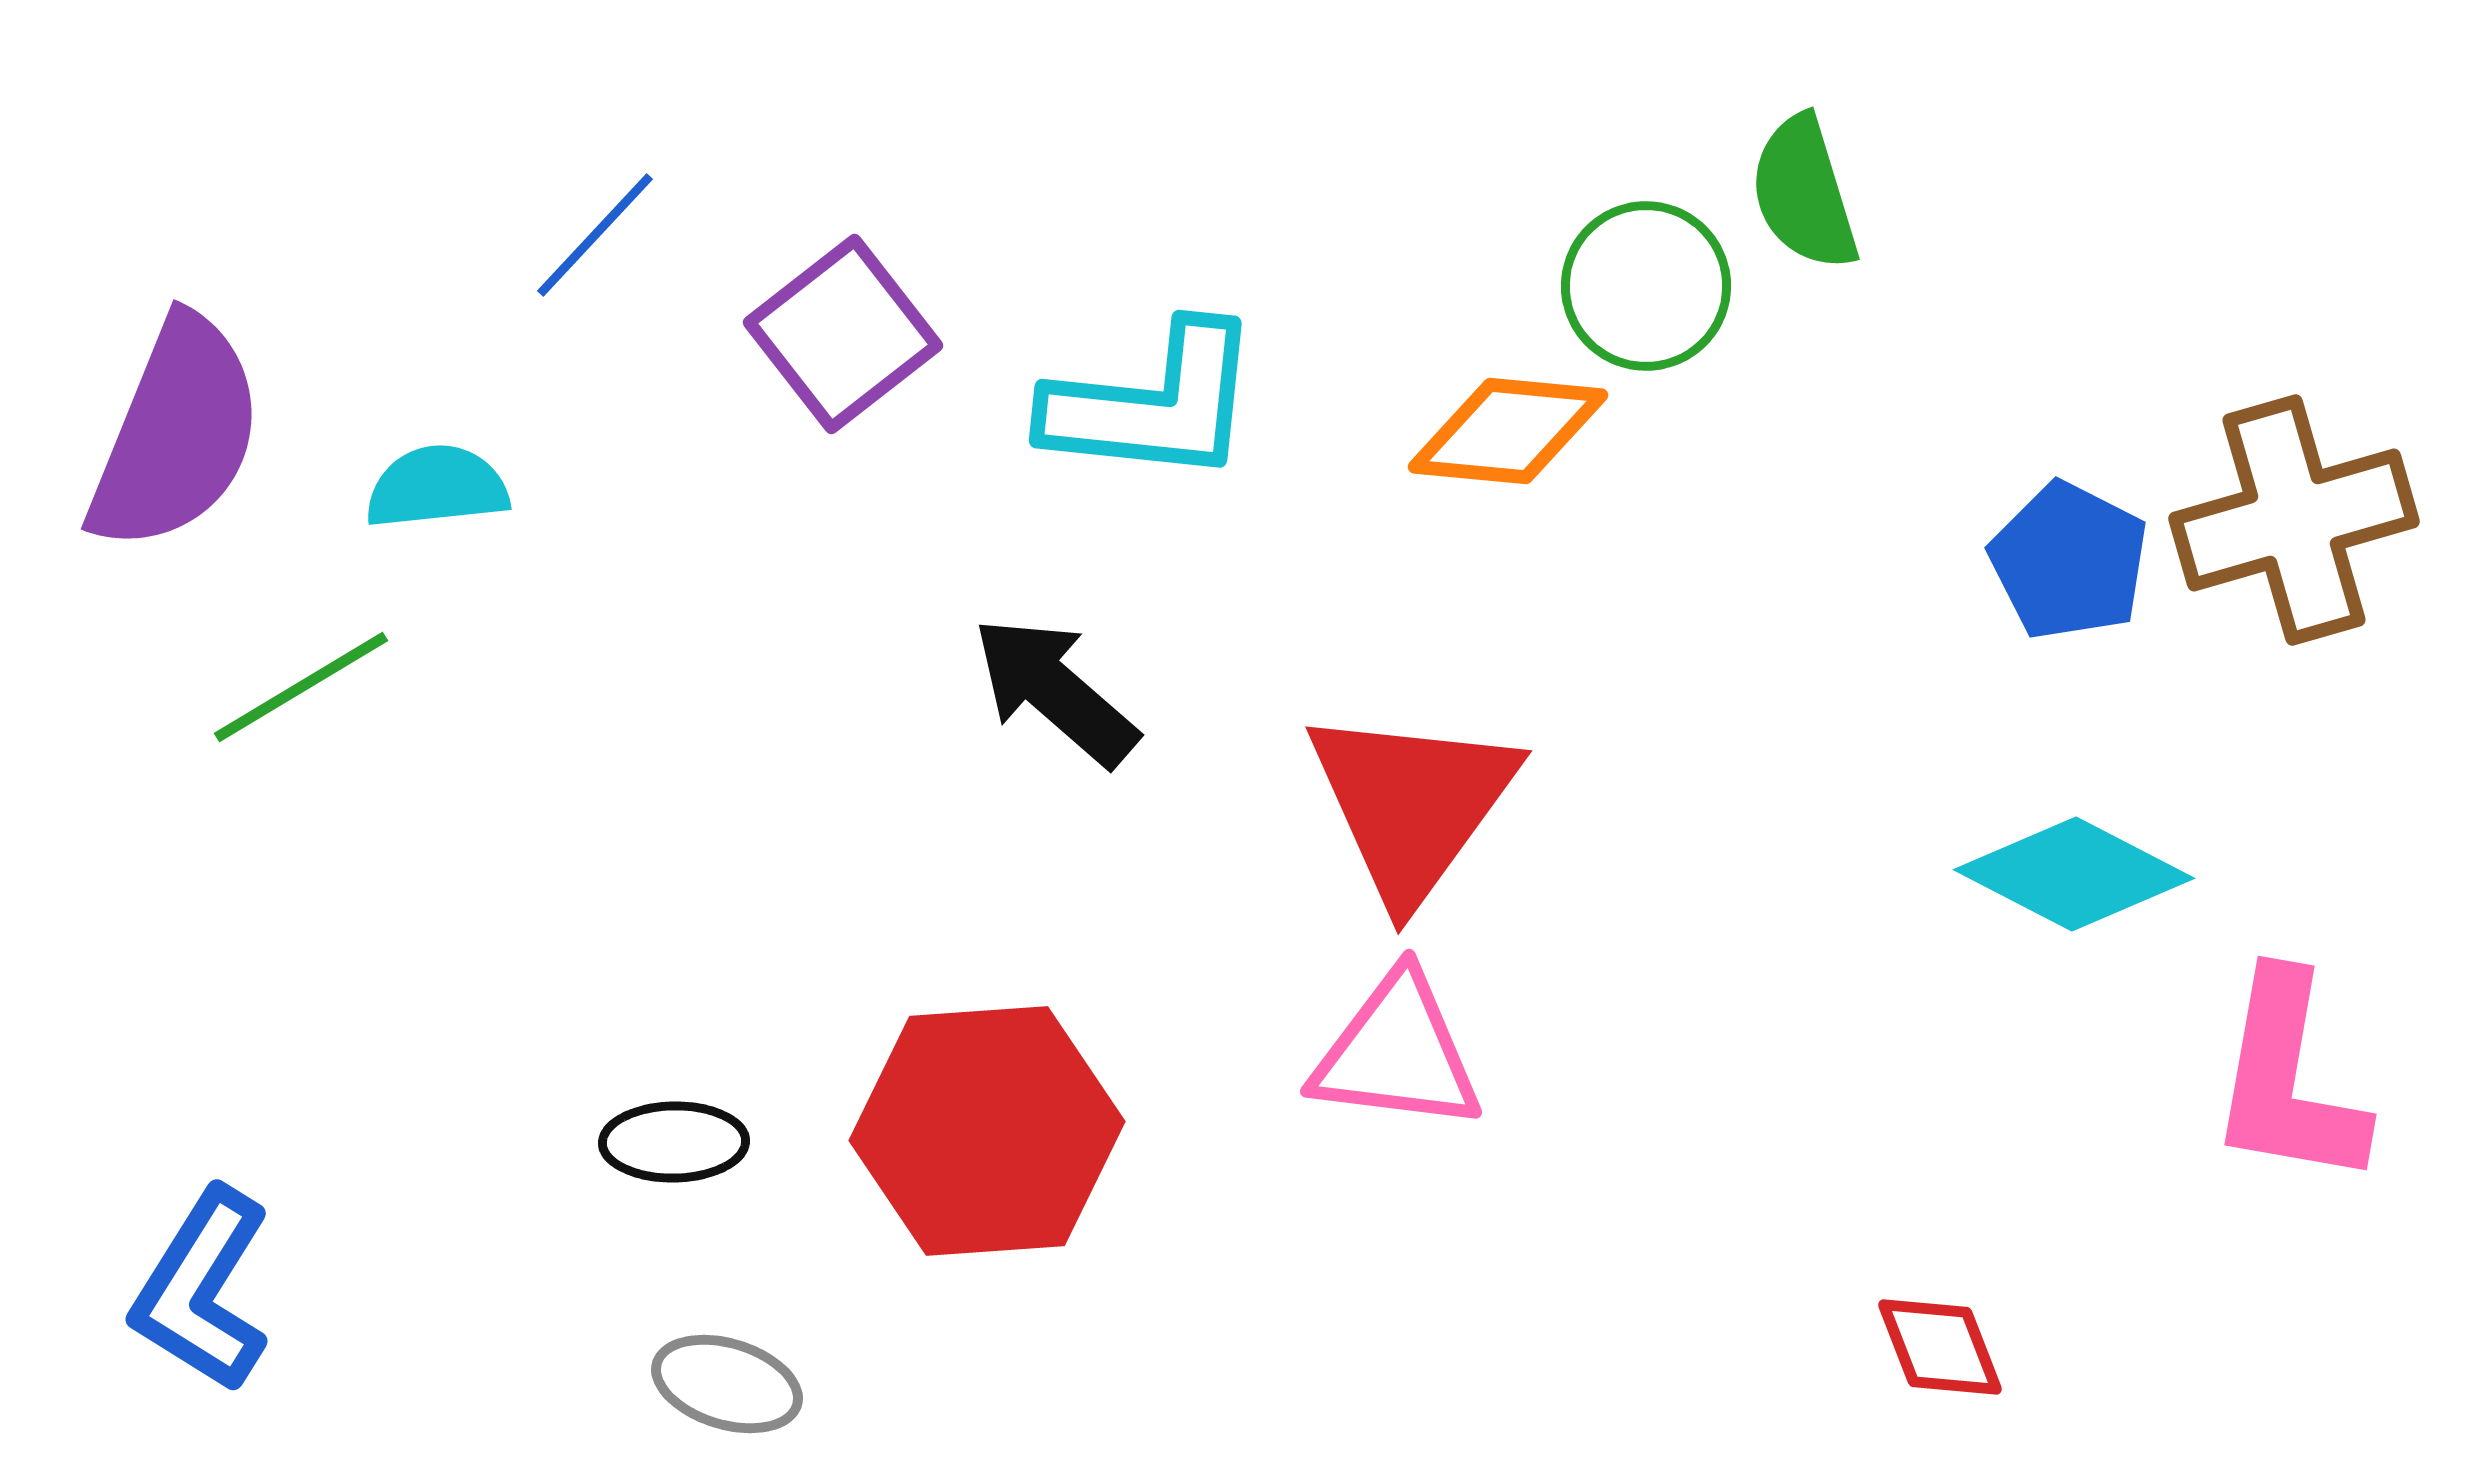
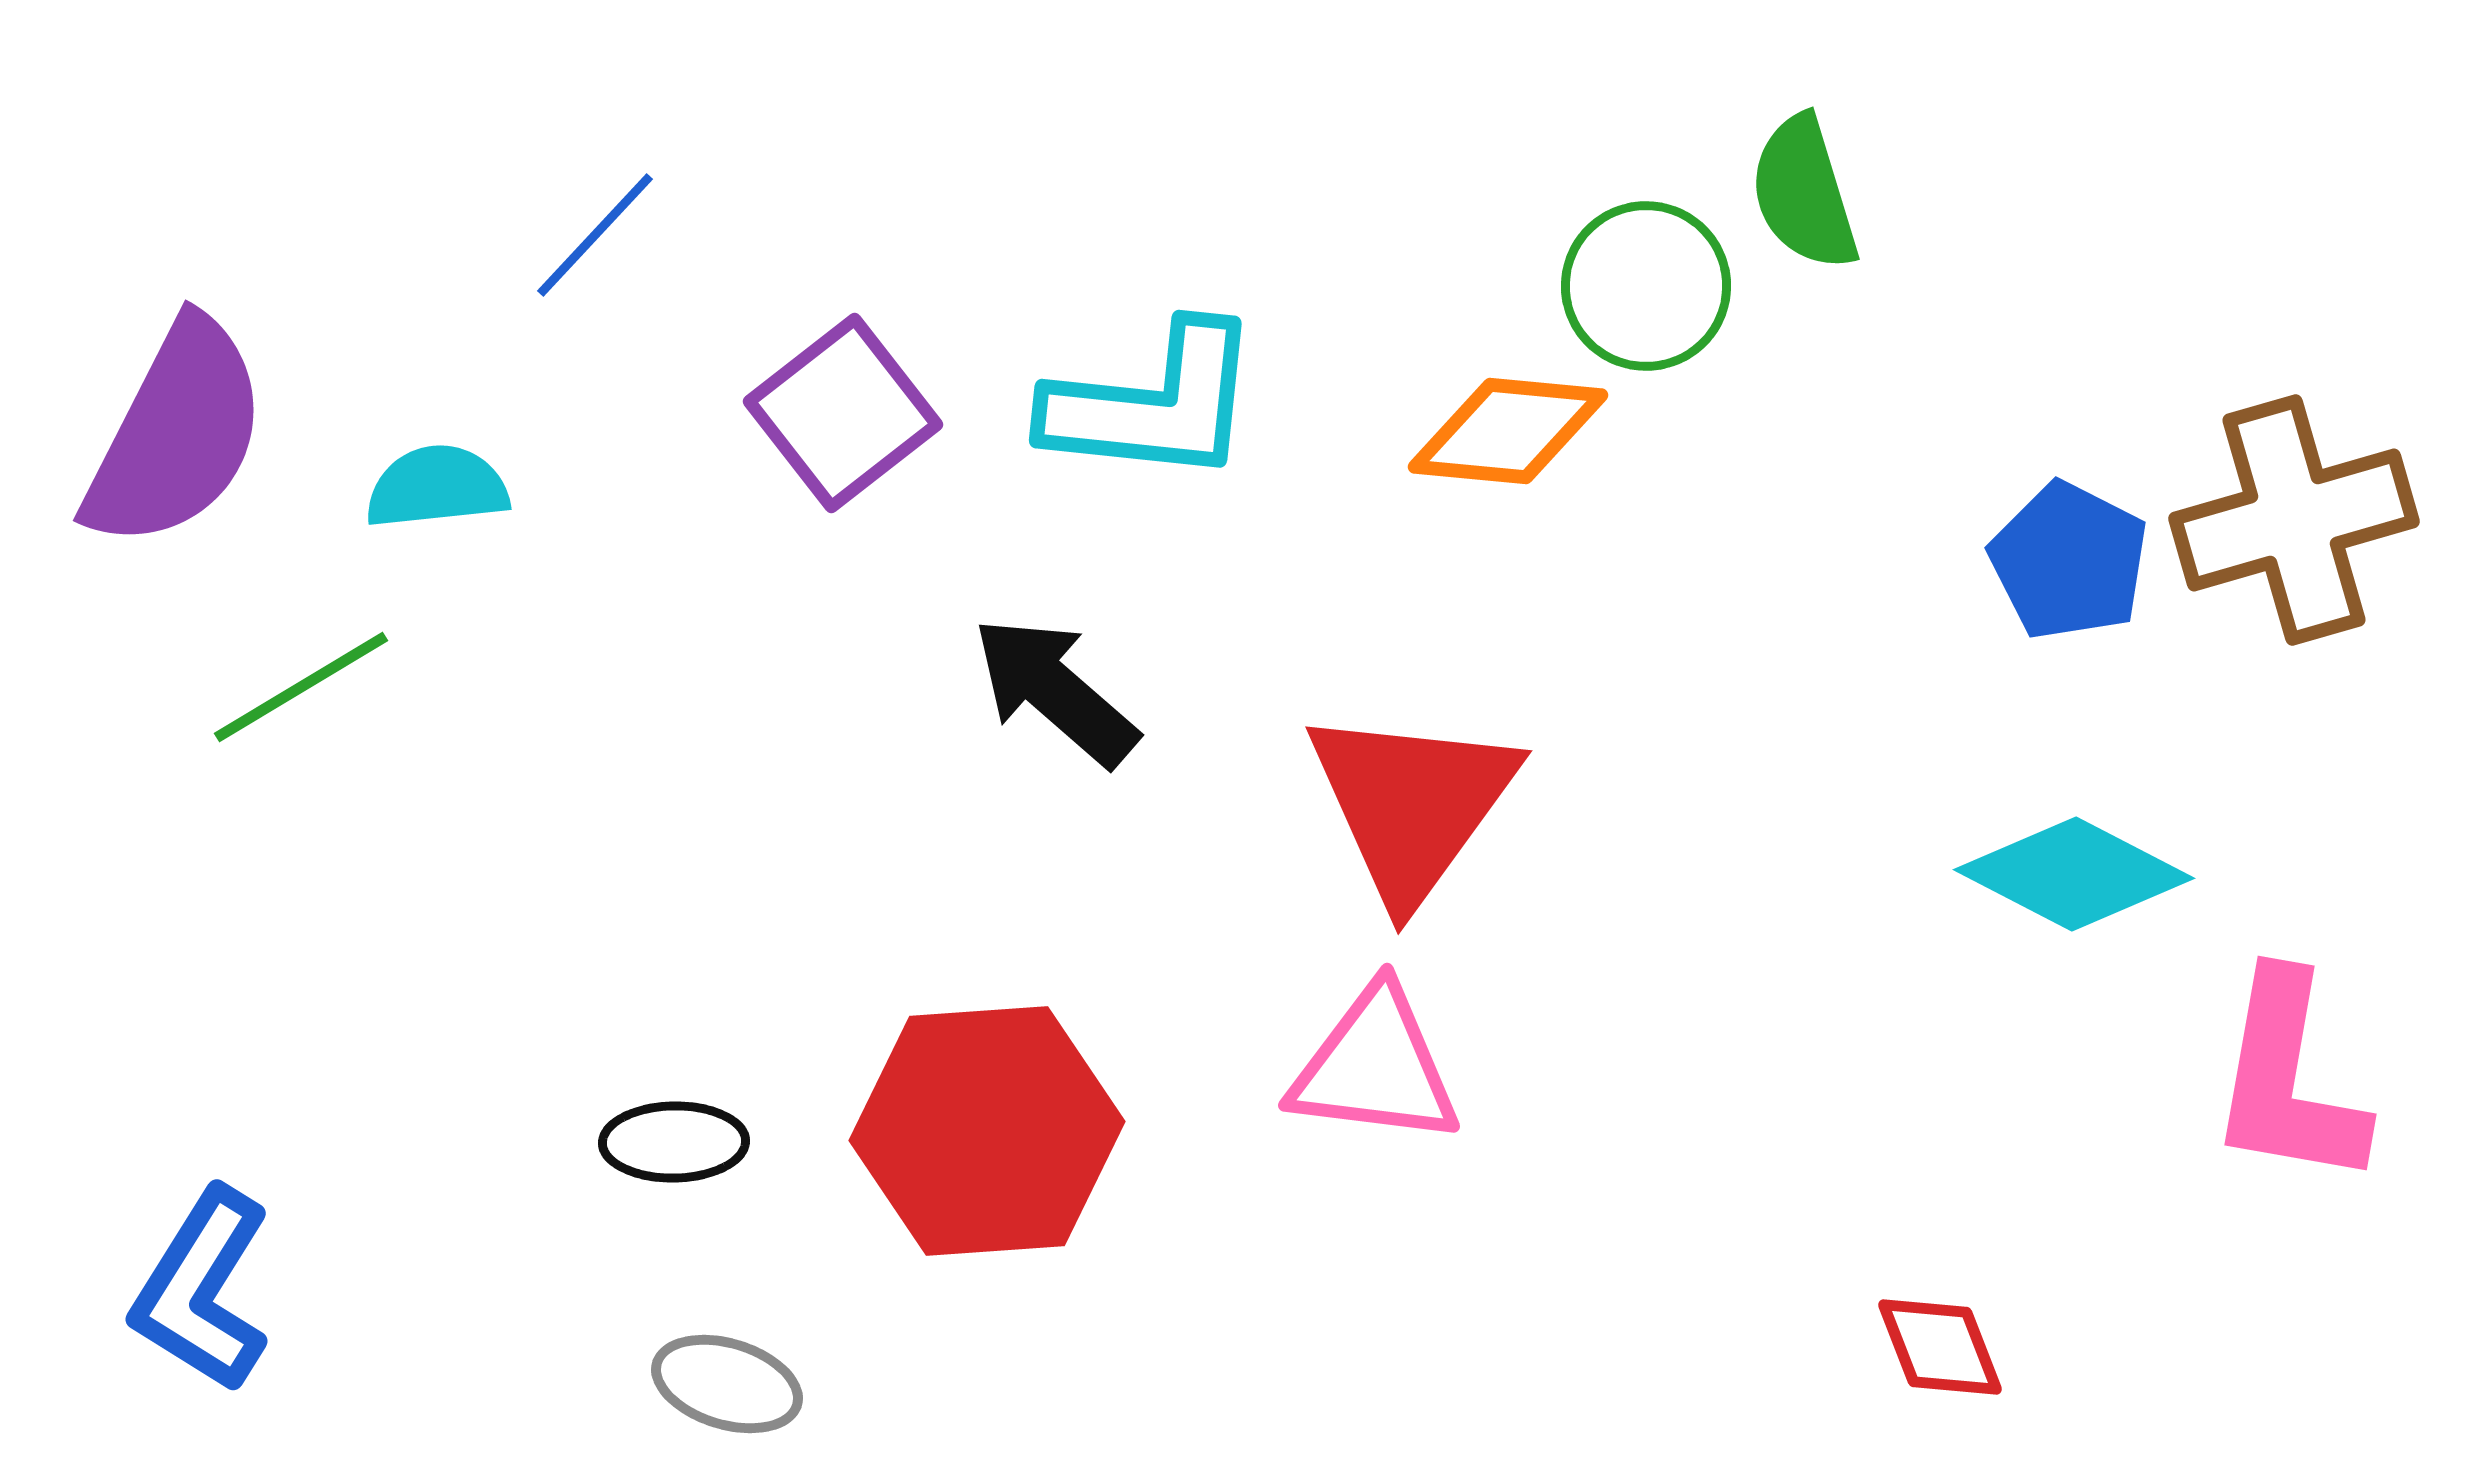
purple square: moved 79 px down
purple semicircle: rotated 5 degrees clockwise
pink triangle: moved 22 px left, 14 px down
